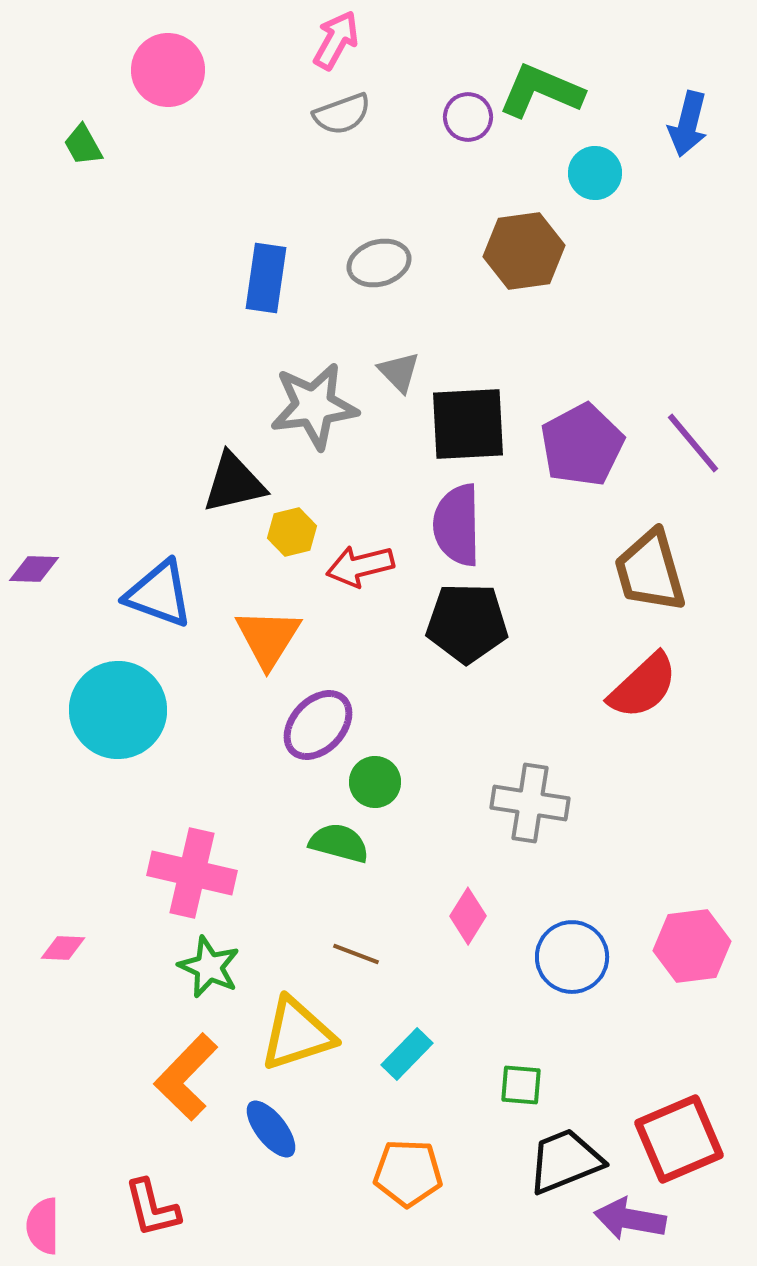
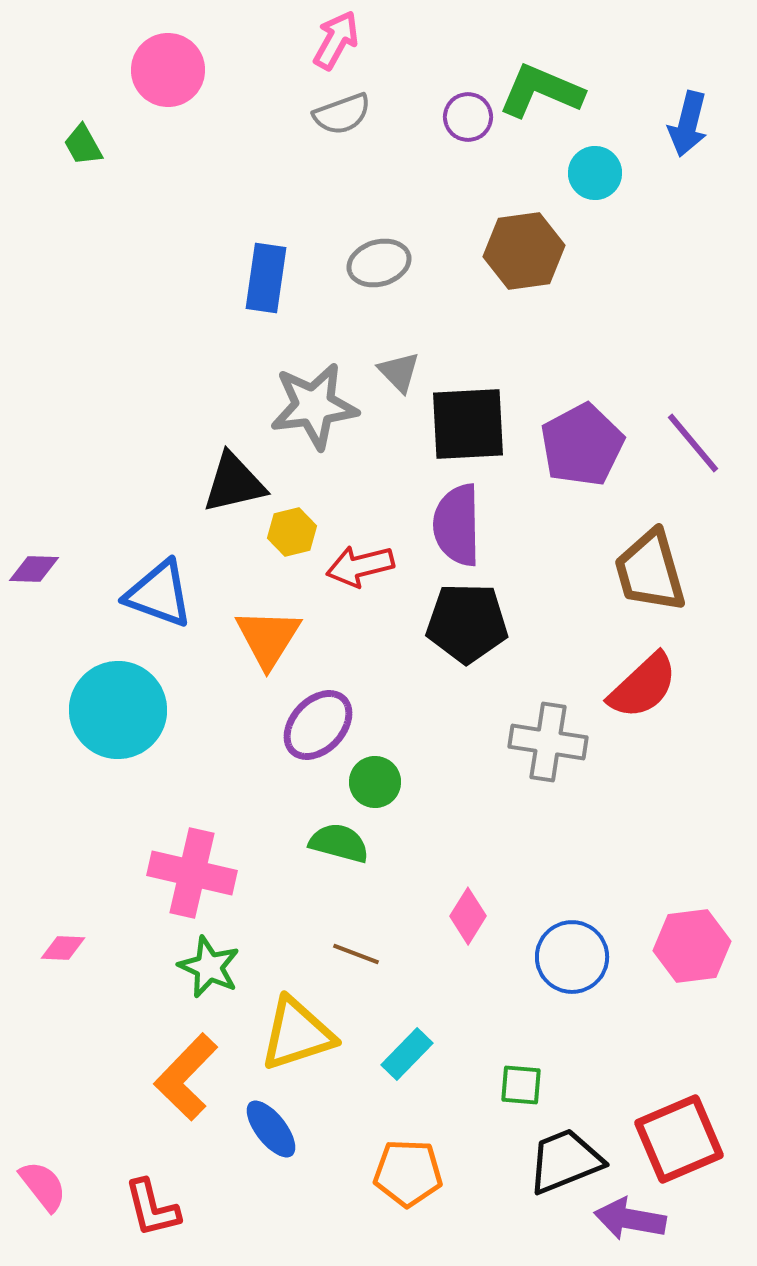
gray cross at (530, 803): moved 18 px right, 61 px up
pink semicircle at (43, 1226): moved 40 px up; rotated 142 degrees clockwise
